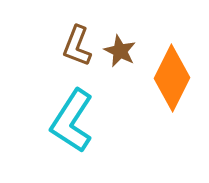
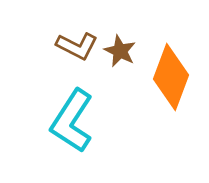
brown L-shape: rotated 84 degrees counterclockwise
orange diamond: moved 1 px left, 1 px up; rotated 6 degrees counterclockwise
